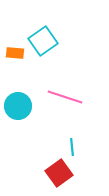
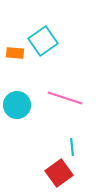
pink line: moved 1 px down
cyan circle: moved 1 px left, 1 px up
